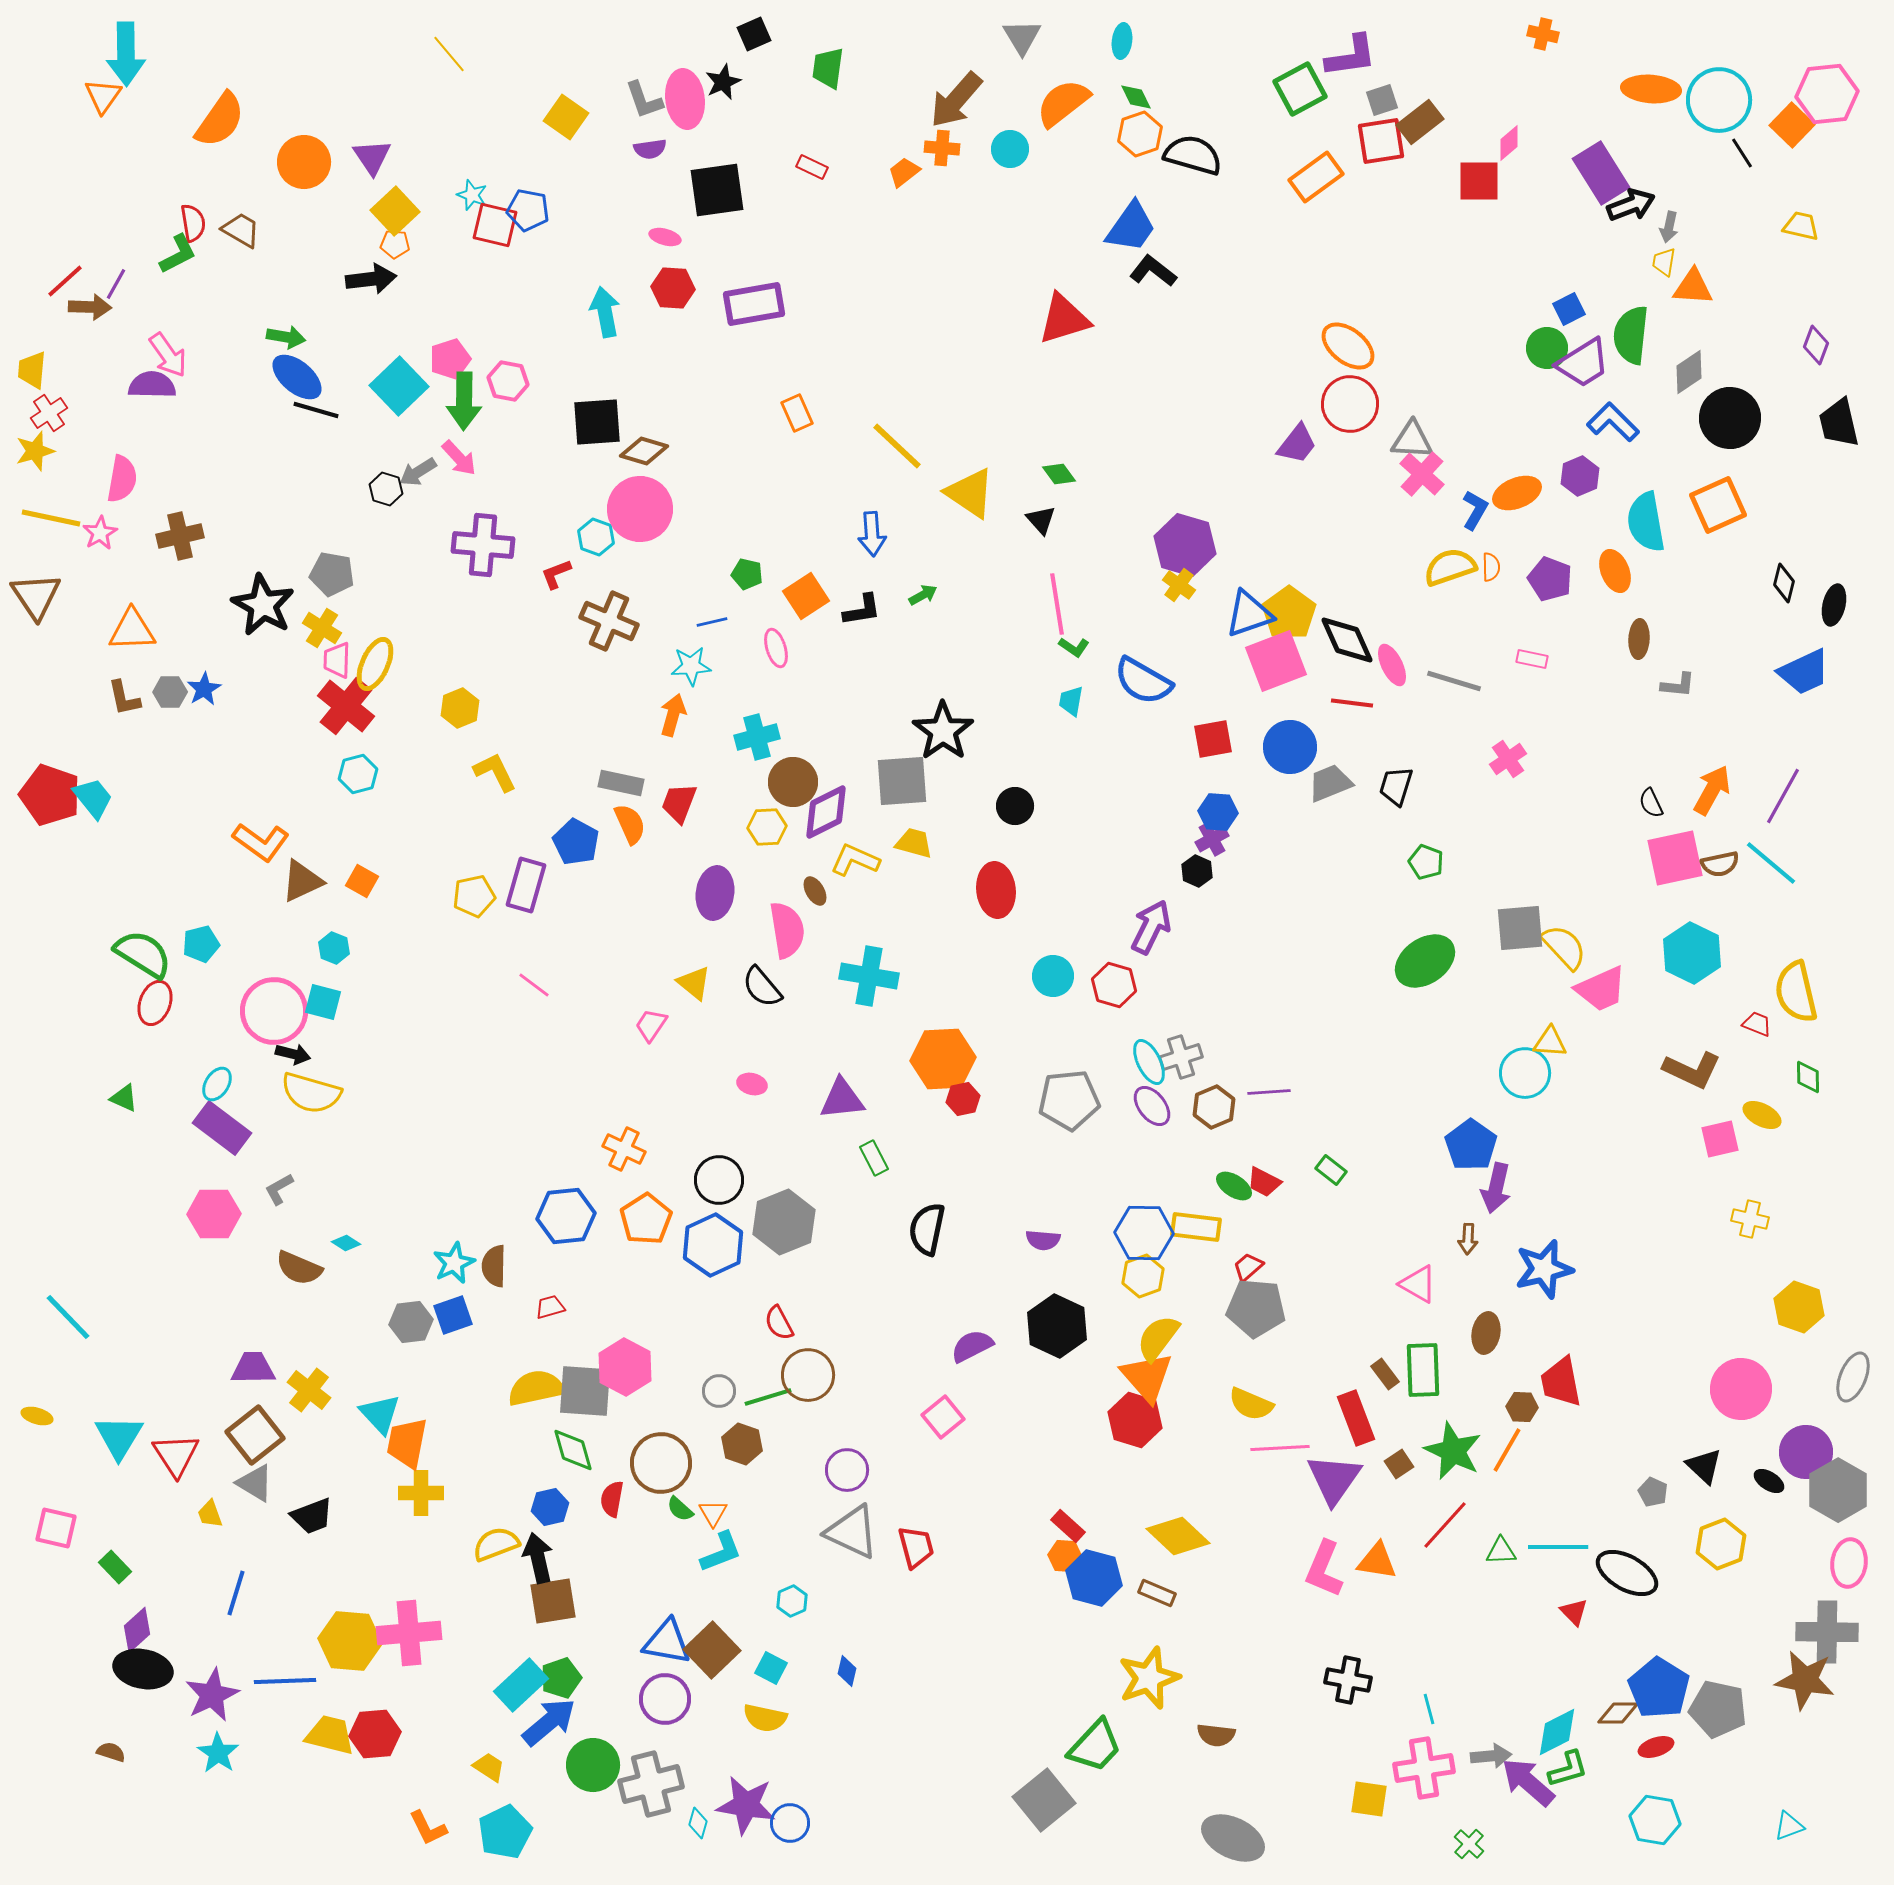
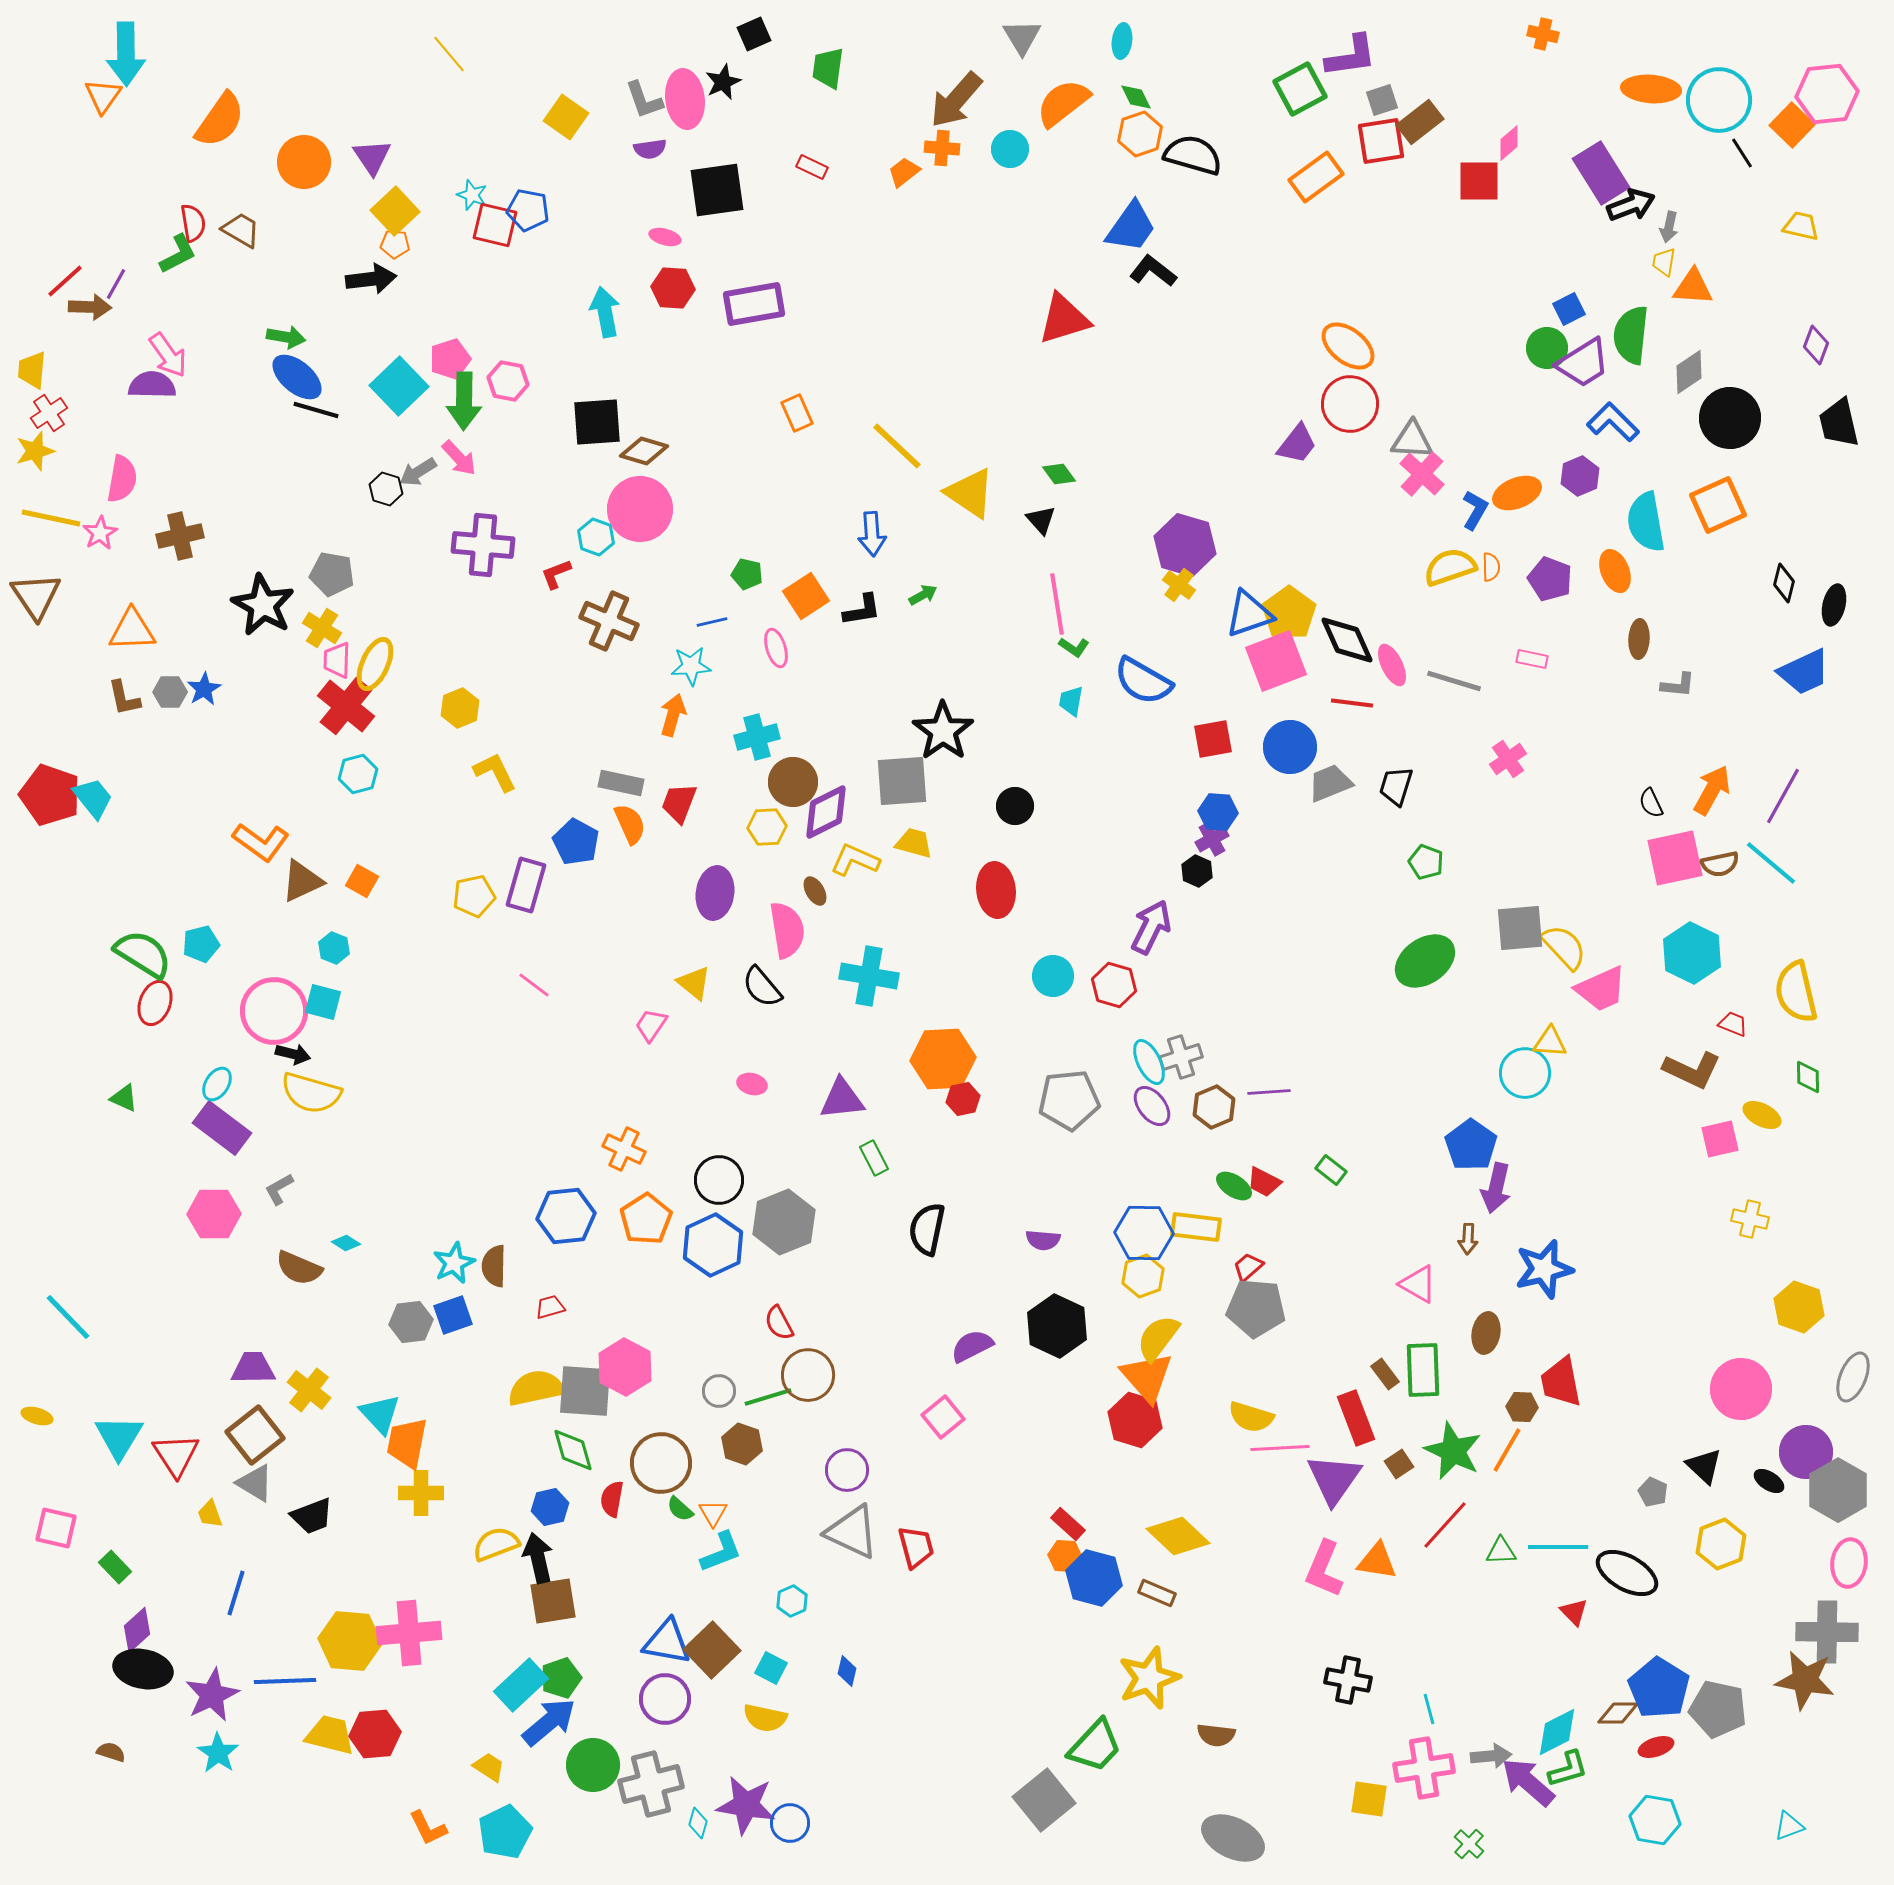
red trapezoid at (1757, 1024): moved 24 px left
yellow semicircle at (1251, 1404): moved 13 px down; rotated 6 degrees counterclockwise
red rectangle at (1068, 1526): moved 2 px up
